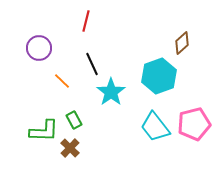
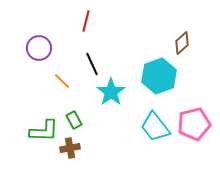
brown cross: rotated 36 degrees clockwise
